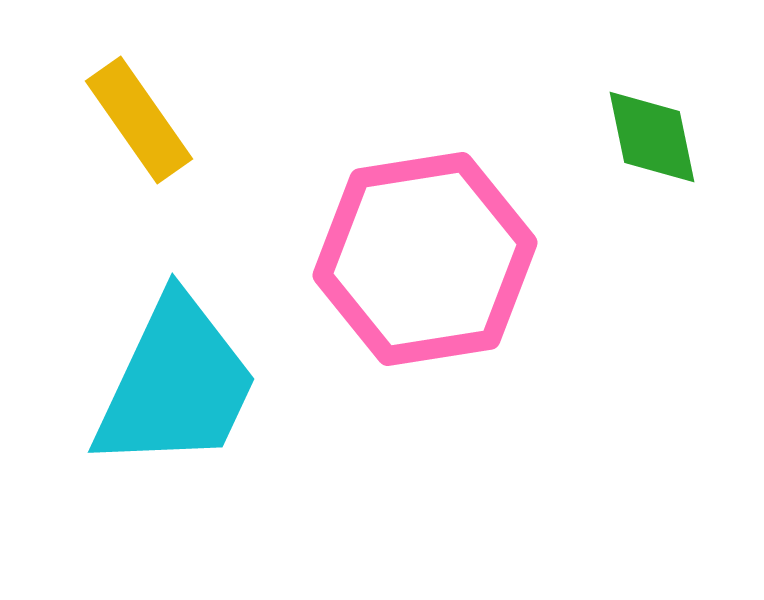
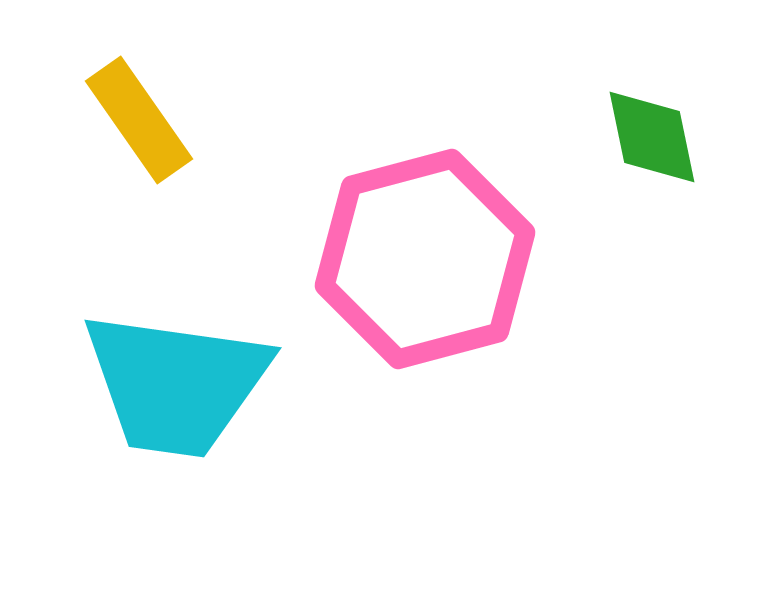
pink hexagon: rotated 6 degrees counterclockwise
cyan trapezoid: rotated 73 degrees clockwise
